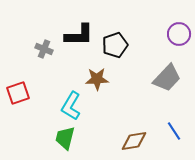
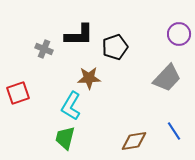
black pentagon: moved 2 px down
brown star: moved 8 px left, 1 px up
